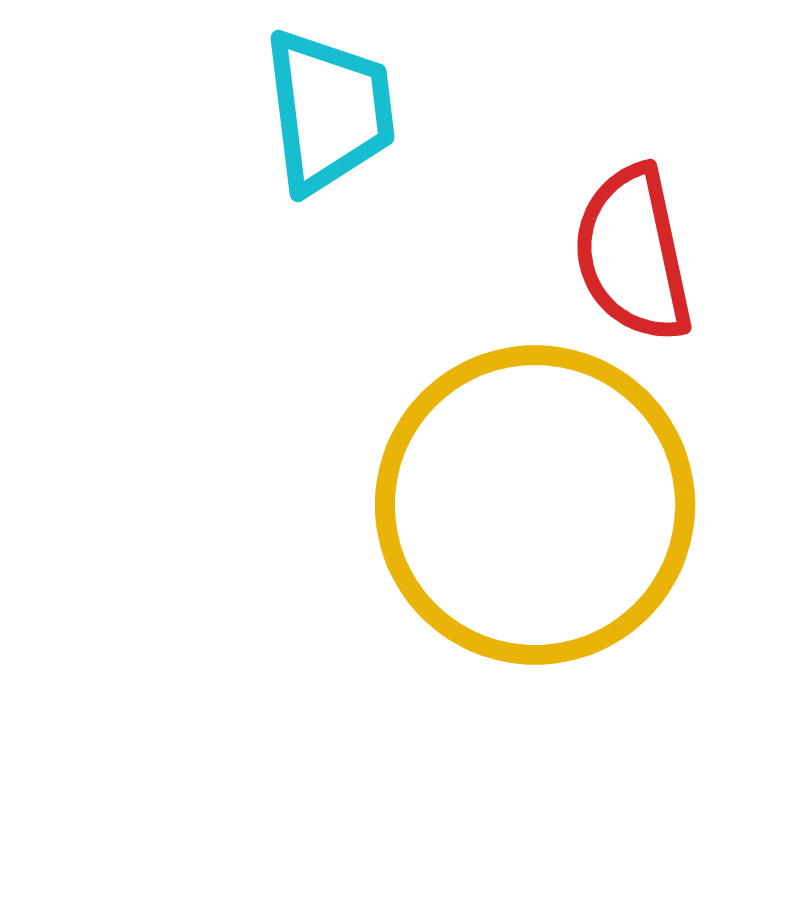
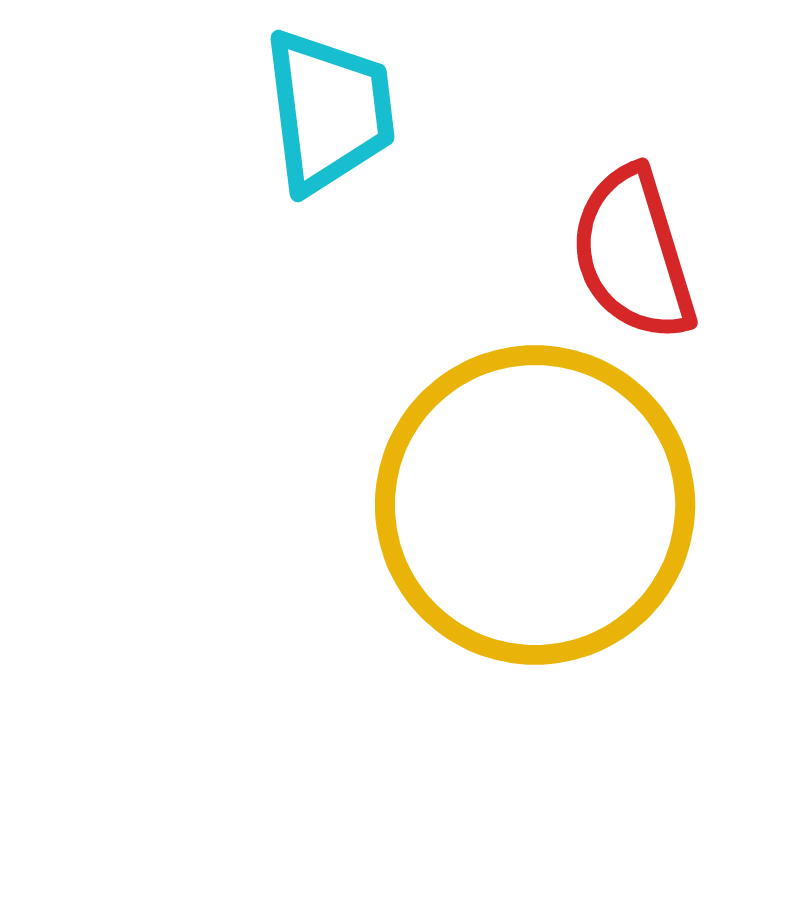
red semicircle: rotated 5 degrees counterclockwise
